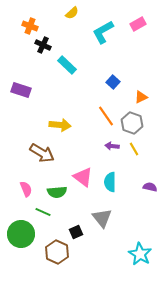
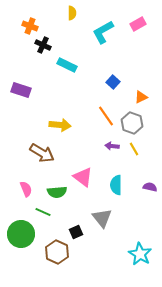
yellow semicircle: rotated 48 degrees counterclockwise
cyan rectangle: rotated 18 degrees counterclockwise
cyan semicircle: moved 6 px right, 3 px down
